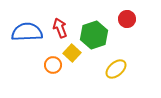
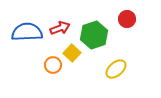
red arrow: rotated 90 degrees clockwise
